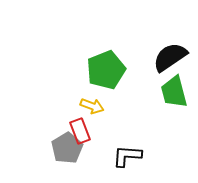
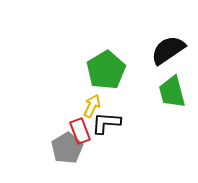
black semicircle: moved 2 px left, 7 px up
green pentagon: rotated 9 degrees counterclockwise
green trapezoid: moved 2 px left
yellow arrow: rotated 85 degrees counterclockwise
black L-shape: moved 21 px left, 33 px up
